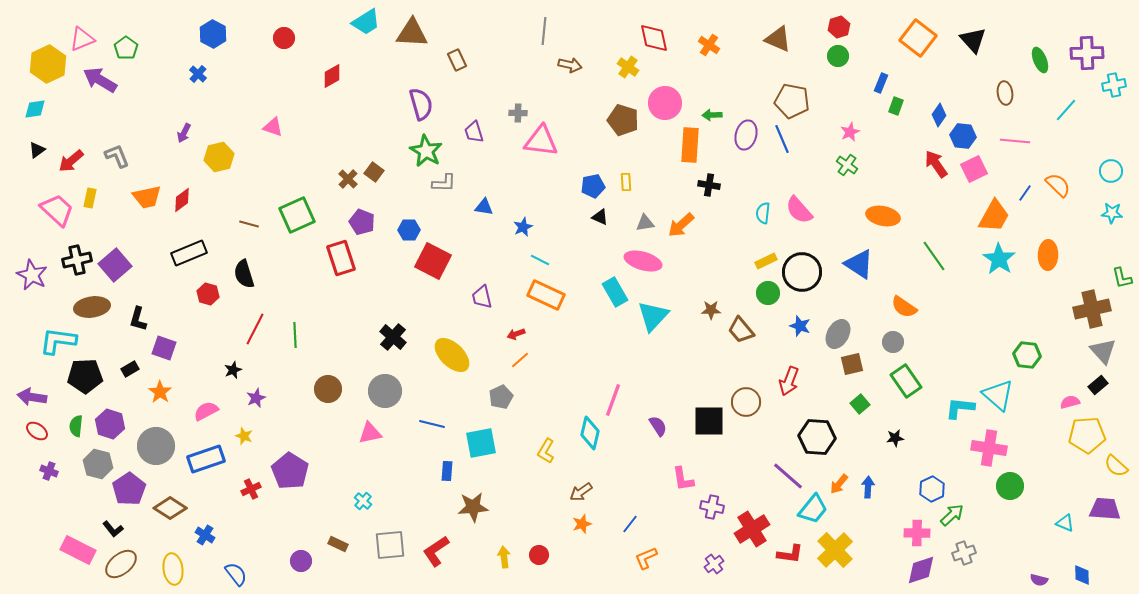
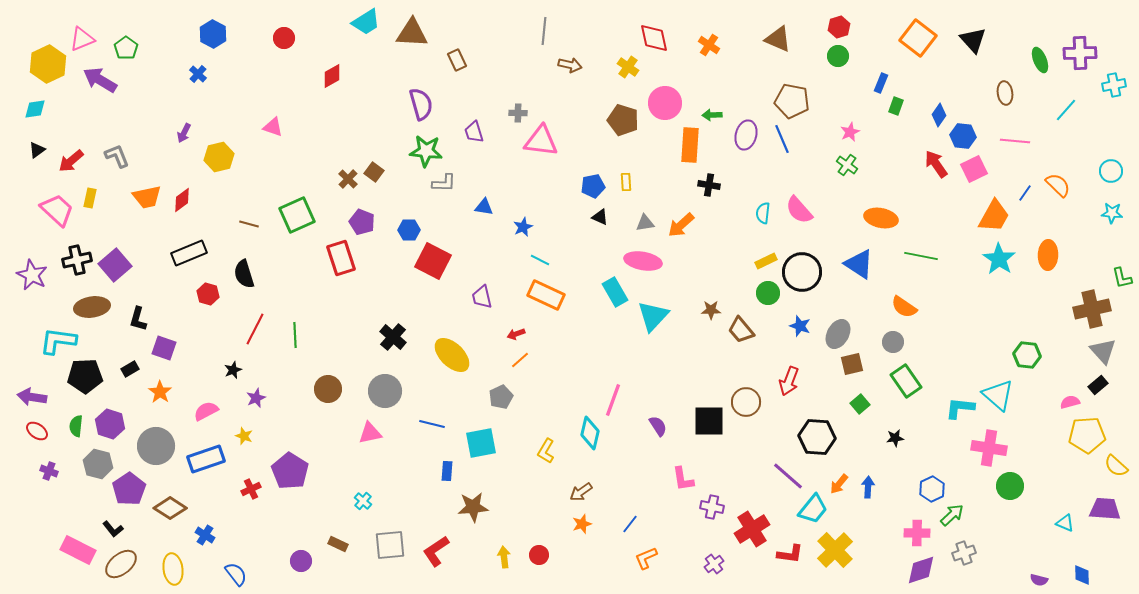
purple cross at (1087, 53): moved 7 px left
green star at (426, 151): rotated 24 degrees counterclockwise
orange ellipse at (883, 216): moved 2 px left, 2 px down
green line at (934, 256): moved 13 px left; rotated 44 degrees counterclockwise
pink ellipse at (643, 261): rotated 6 degrees counterclockwise
